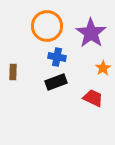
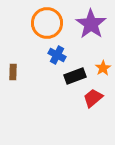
orange circle: moved 3 px up
purple star: moved 9 px up
blue cross: moved 2 px up; rotated 18 degrees clockwise
black rectangle: moved 19 px right, 6 px up
red trapezoid: rotated 65 degrees counterclockwise
